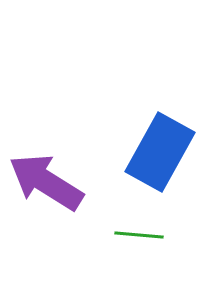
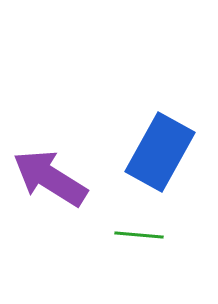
purple arrow: moved 4 px right, 4 px up
